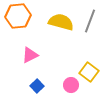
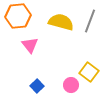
pink triangle: moved 10 px up; rotated 42 degrees counterclockwise
